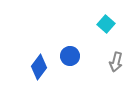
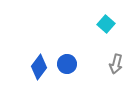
blue circle: moved 3 px left, 8 px down
gray arrow: moved 2 px down
